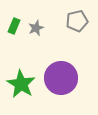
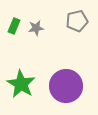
gray star: rotated 14 degrees clockwise
purple circle: moved 5 px right, 8 px down
